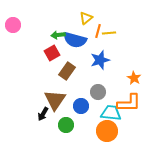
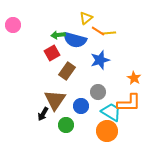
orange line: rotated 72 degrees counterclockwise
cyan trapezoid: moved 1 px up; rotated 25 degrees clockwise
